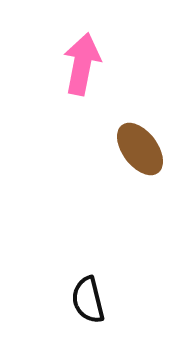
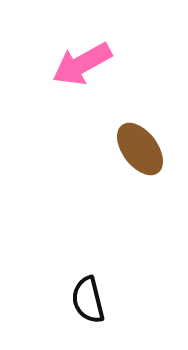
pink arrow: rotated 130 degrees counterclockwise
